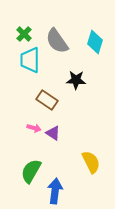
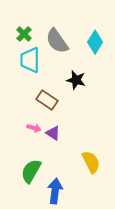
cyan diamond: rotated 15 degrees clockwise
black star: rotated 12 degrees clockwise
